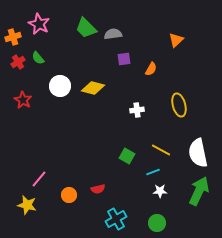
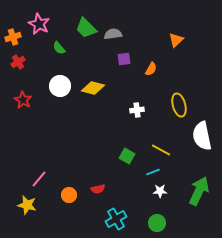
green semicircle: moved 21 px right, 10 px up
white semicircle: moved 4 px right, 17 px up
